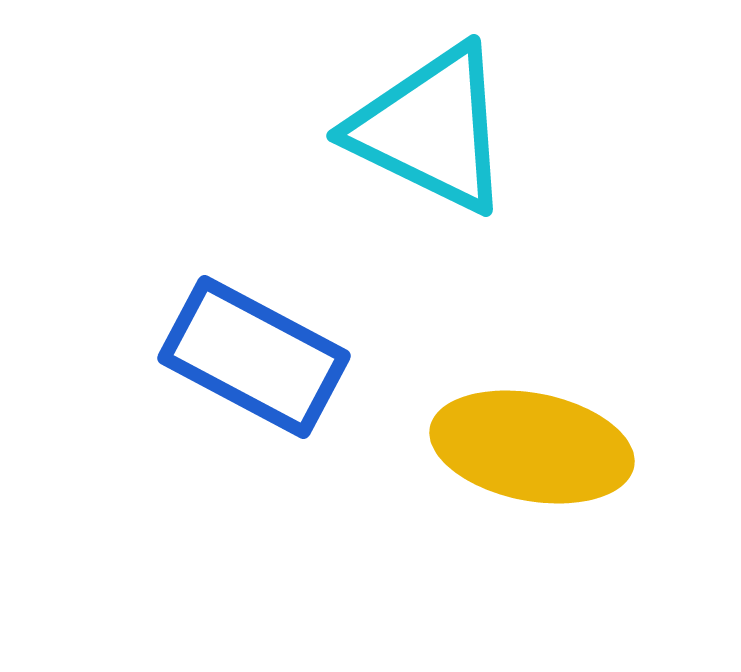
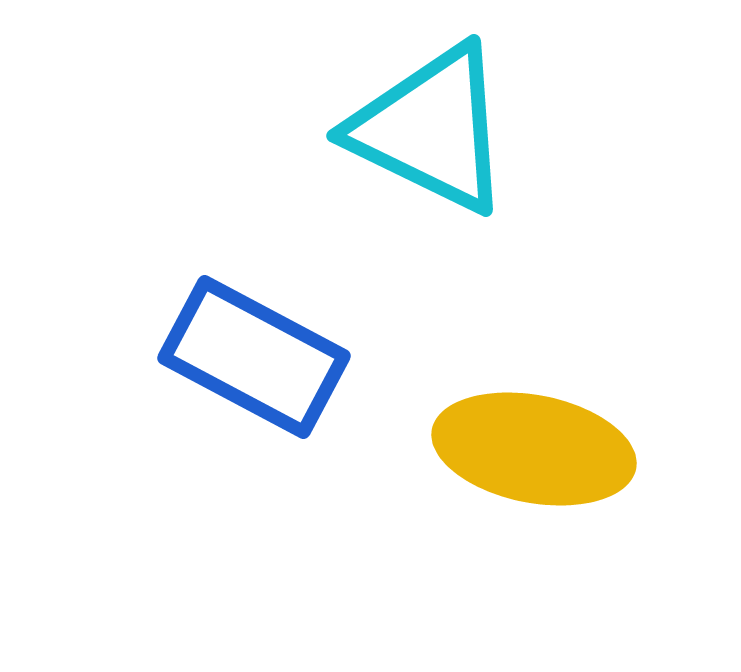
yellow ellipse: moved 2 px right, 2 px down
